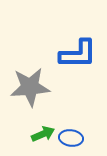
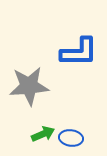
blue L-shape: moved 1 px right, 2 px up
gray star: moved 1 px left, 1 px up
